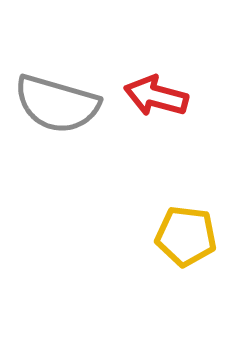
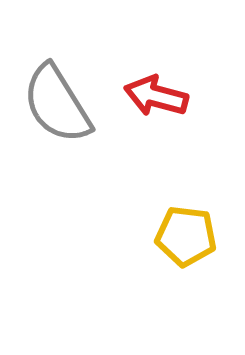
gray semicircle: rotated 42 degrees clockwise
